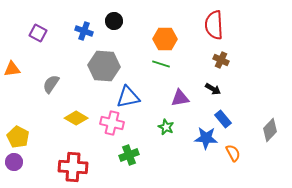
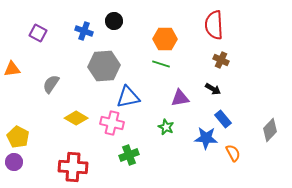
gray hexagon: rotated 8 degrees counterclockwise
